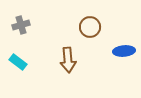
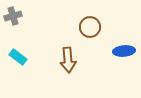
gray cross: moved 8 px left, 9 px up
cyan rectangle: moved 5 px up
